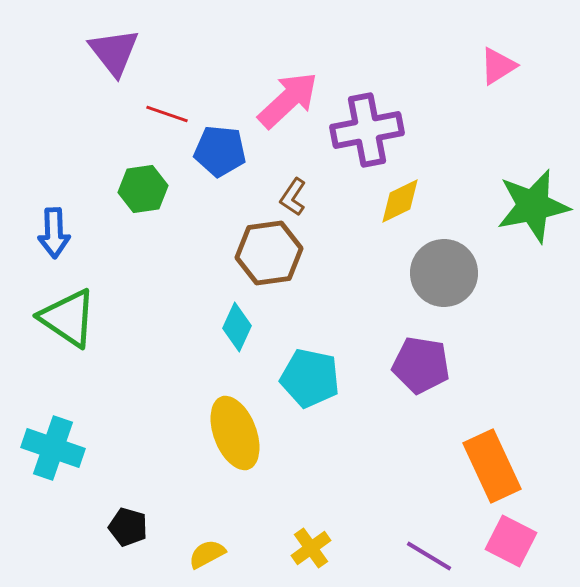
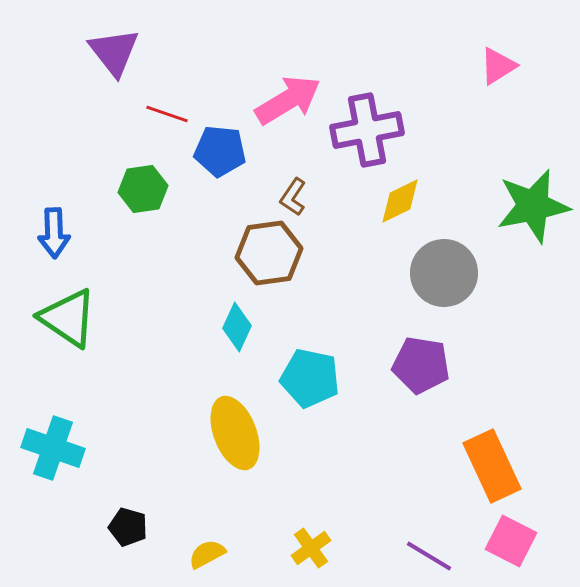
pink arrow: rotated 12 degrees clockwise
